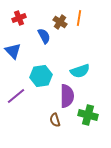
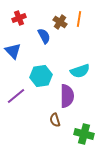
orange line: moved 1 px down
green cross: moved 4 px left, 19 px down
